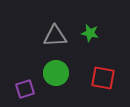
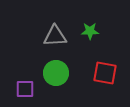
green star: moved 2 px up; rotated 12 degrees counterclockwise
red square: moved 2 px right, 5 px up
purple square: rotated 18 degrees clockwise
